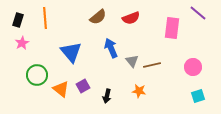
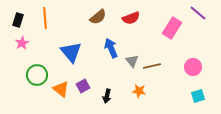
pink rectangle: rotated 25 degrees clockwise
brown line: moved 1 px down
